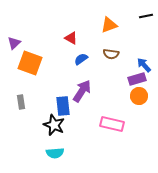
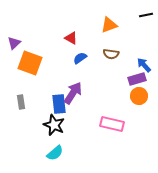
black line: moved 1 px up
blue semicircle: moved 1 px left, 1 px up
purple arrow: moved 9 px left, 2 px down
blue rectangle: moved 4 px left, 2 px up
cyan semicircle: rotated 36 degrees counterclockwise
